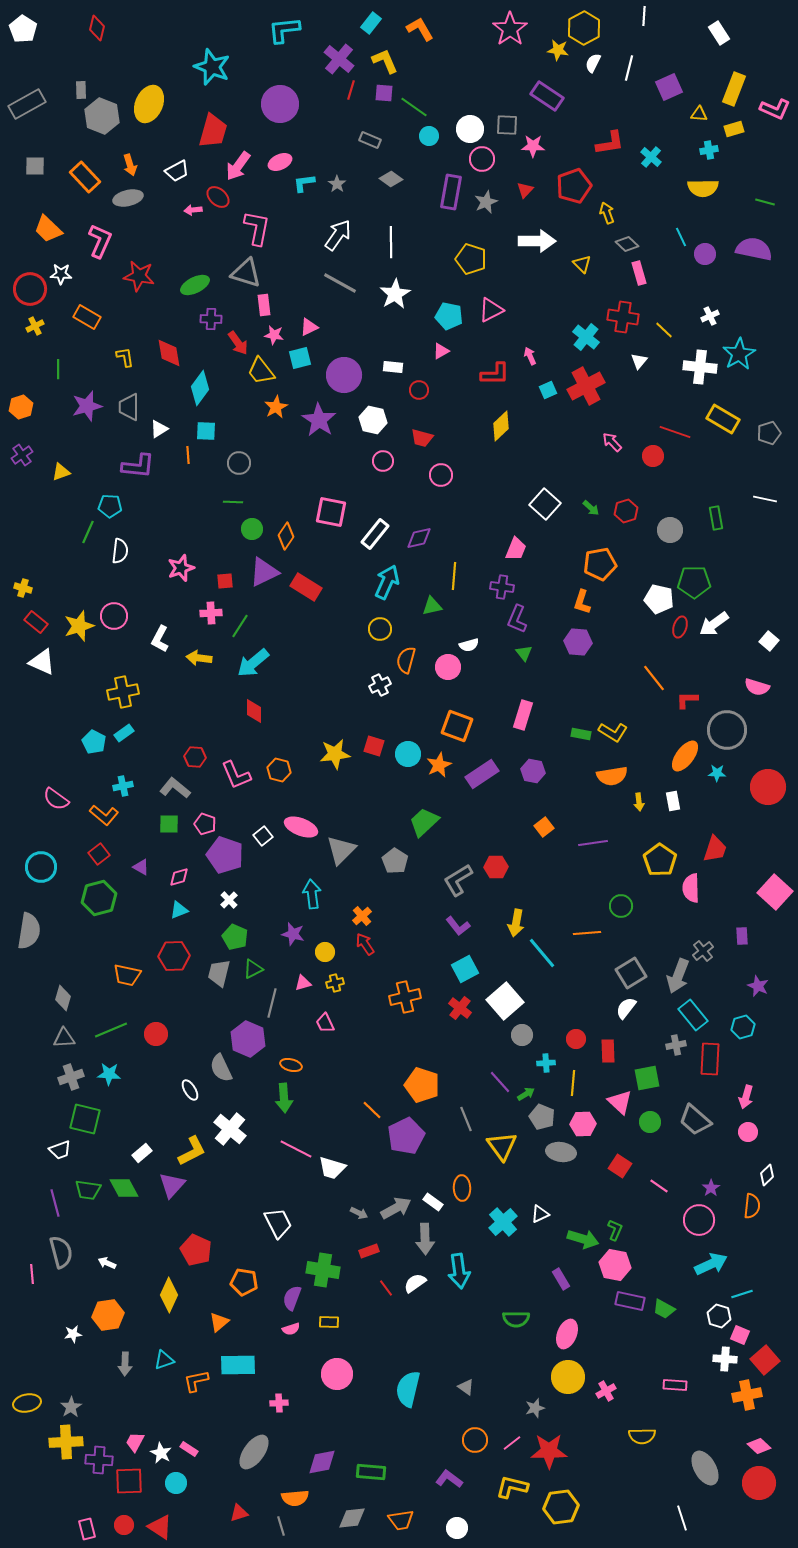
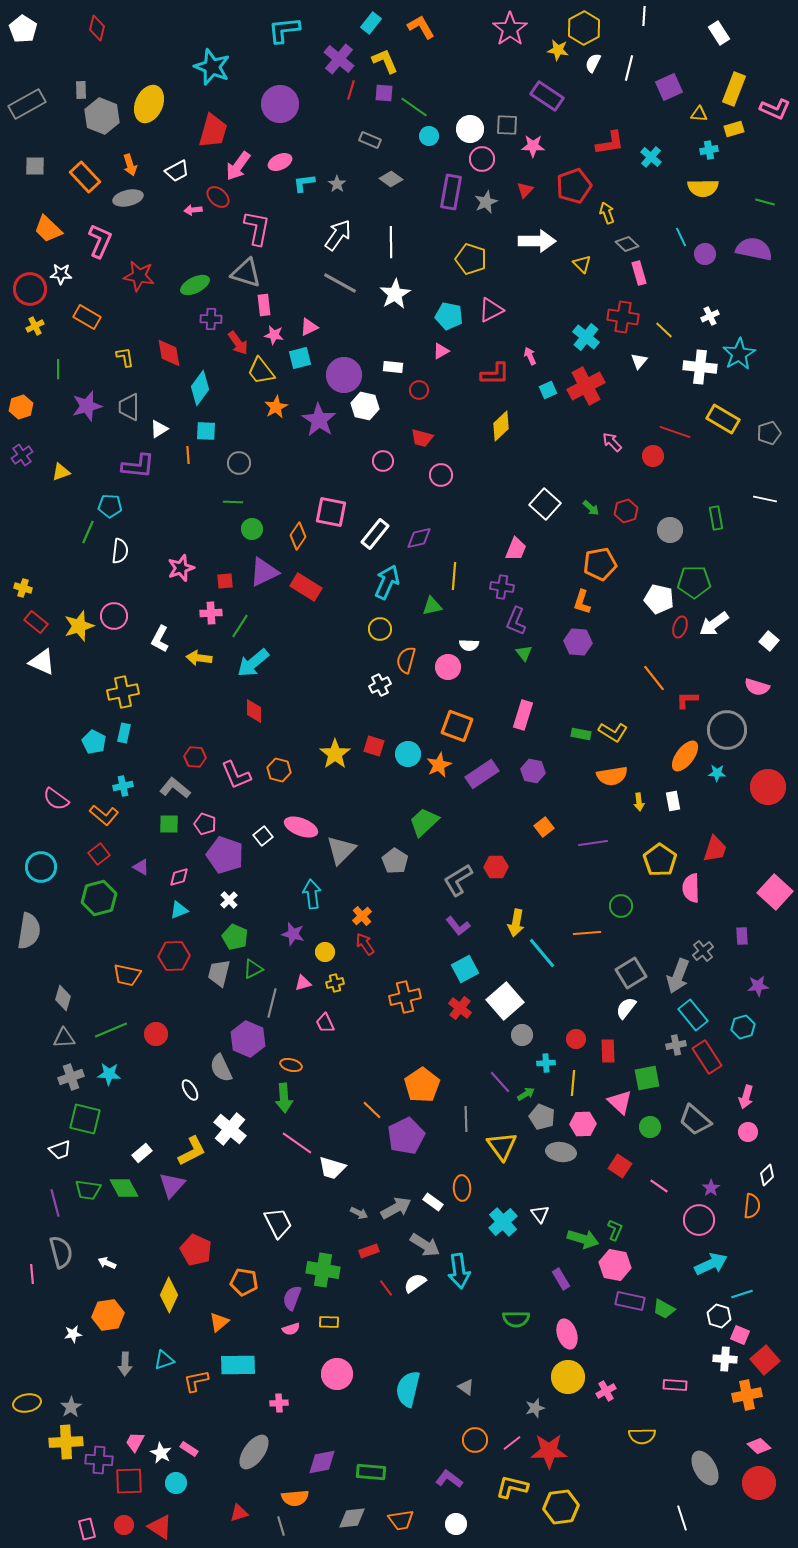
orange L-shape at (420, 29): moved 1 px right, 2 px up
white hexagon at (373, 420): moved 8 px left, 14 px up
orange diamond at (286, 536): moved 12 px right
purple L-shape at (517, 619): moved 1 px left, 2 px down
white semicircle at (469, 645): rotated 18 degrees clockwise
cyan rectangle at (124, 733): rotated 42 degrees counterclockwise
yellow star at (335, 754): rotated 28 degrees counterclockwise
purple star at (758, 986): rotated 30 degrees counterclockwise
red rectangle at (710, 1059): moved 3 px left, 2 px up; rotated 36 degrees counterclockwise
orange pentagon at (422, 1085): rotated 20 degrees clockwise
gray line at (466, 1119): rotated 20 degrees clockwise
green circle at (650, 1122): moved 5 px down
pink line at (296, 1149): moved 1 px right, 6 px up; rotated 8 degrees clockwise
white triangle at (540, 1214): rotated 42 degrees counterclockwise
gray arrow at (425, 1239): moved 6 px down; rotated 56 degrees counterclockwise
pink ellipse at (567, 1334): rotated 40 degrees counterclockwise
white circle at (457, 1528): moved 1 px left, 4 px up
